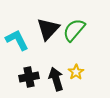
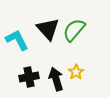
black triangle: rotated 25 degrees counterclockwise
